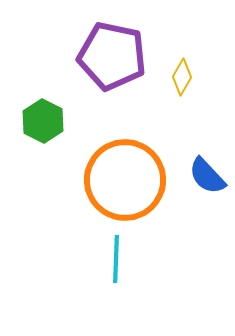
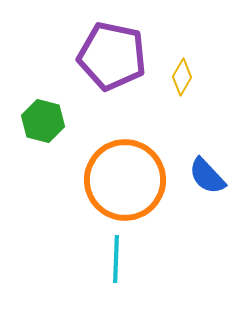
green hexagon: rotated 12 degrees counterclockwise
